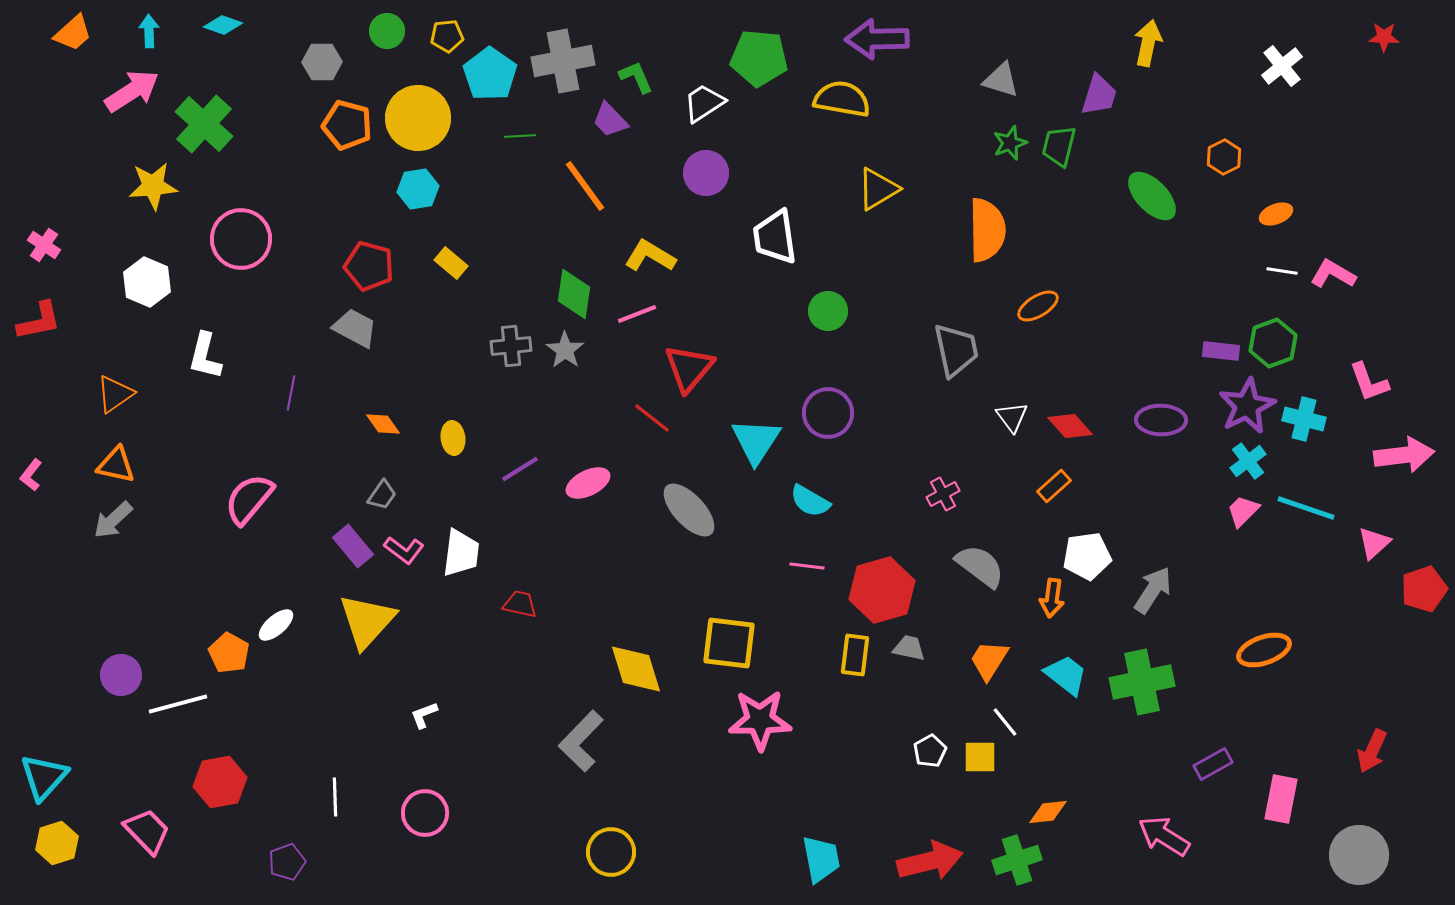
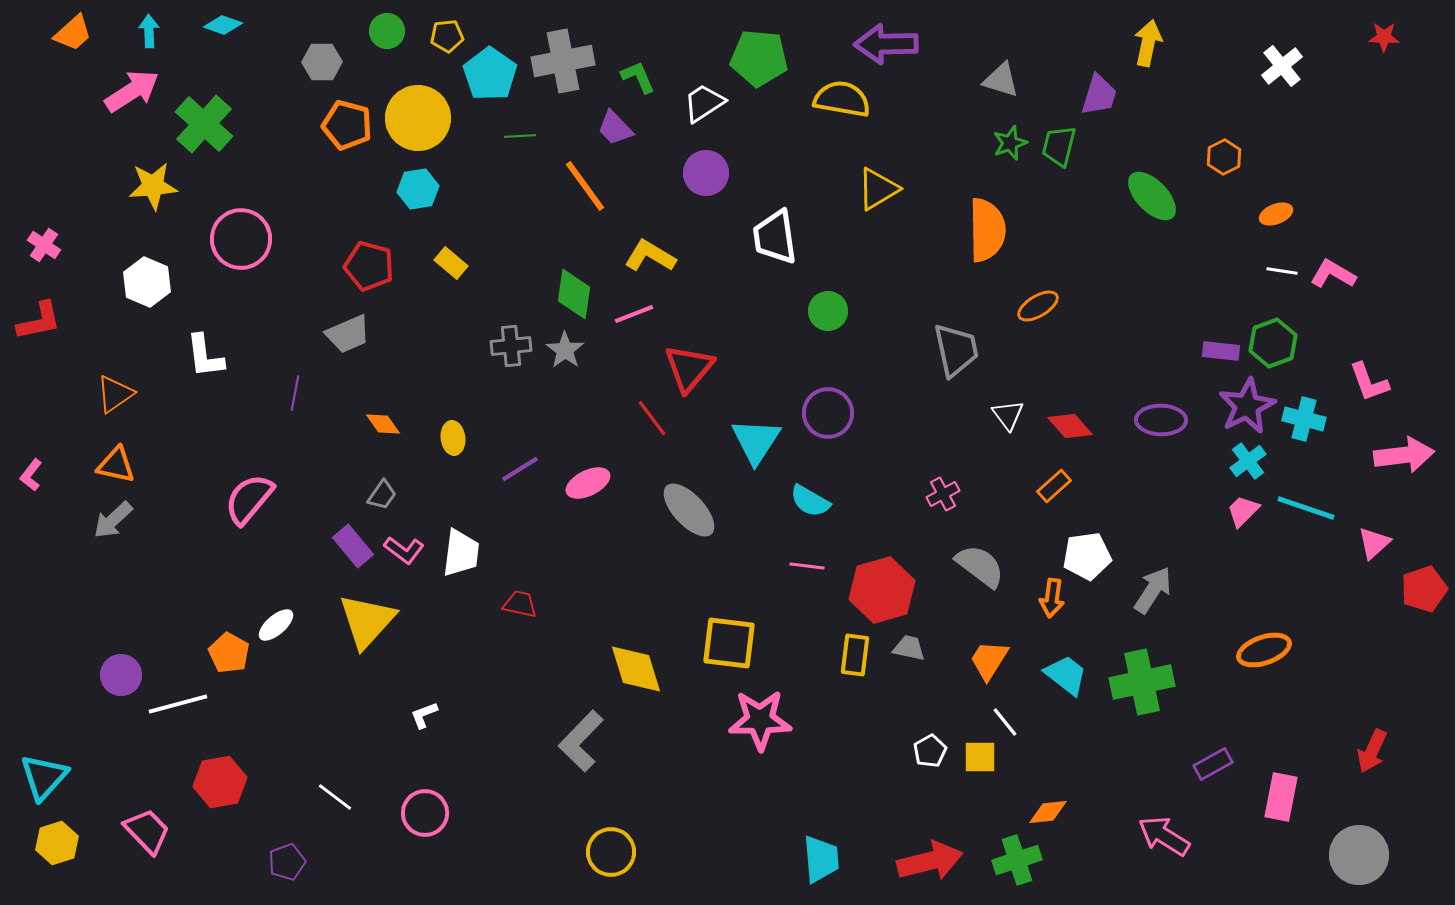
purple arrow at (877, 39): moved 9 px right, 5 px down
green L-shape at (636, 77): moved 2 px right
purple trapezoid at (610, 120): moved 5 px right, 8 px down
pink line at (637, 314): moved 3 px left
gray trapezoid at (355, 328): moved 7 px left, 6 px down; rotated 129 degrees clockwise
white L-shape at (205, 356): rotated 21 degrees counterclockwise
purple line at (291, 393): moved 4 px right
white triangle at (1012, 417): moved 4 px left, 2 px up
red line at (652, 418): rotated 15 degrees clockwise
white line at (335, 797): rotated 51 degrees counterclockwise
pink rectangle at (1281, 799): moved 2 px up
cyan trapezoid at (821, 859): rotated 6 degrees clockwise
